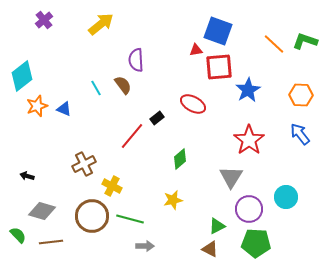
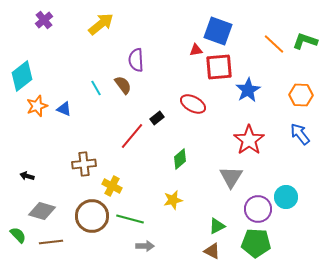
brown cross: rotated 20 degrees clockwise
purple circle: moved 9 px right
brown triangle: moved 2 px right, 2 px down
